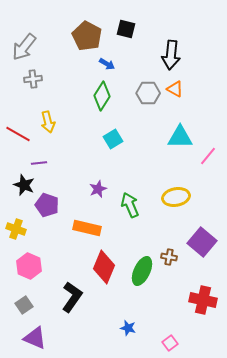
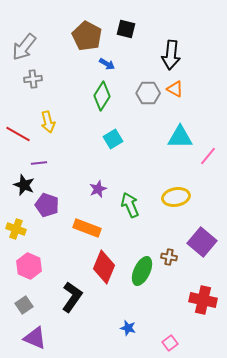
orange rectangle: rotated 8 degrees clockwise
